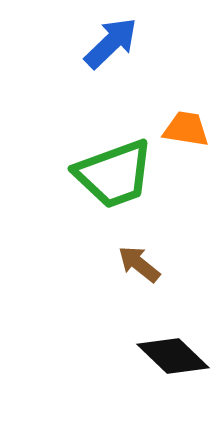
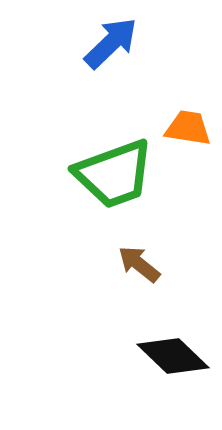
orange trapezoid: moved 2 px right, 1 px up
